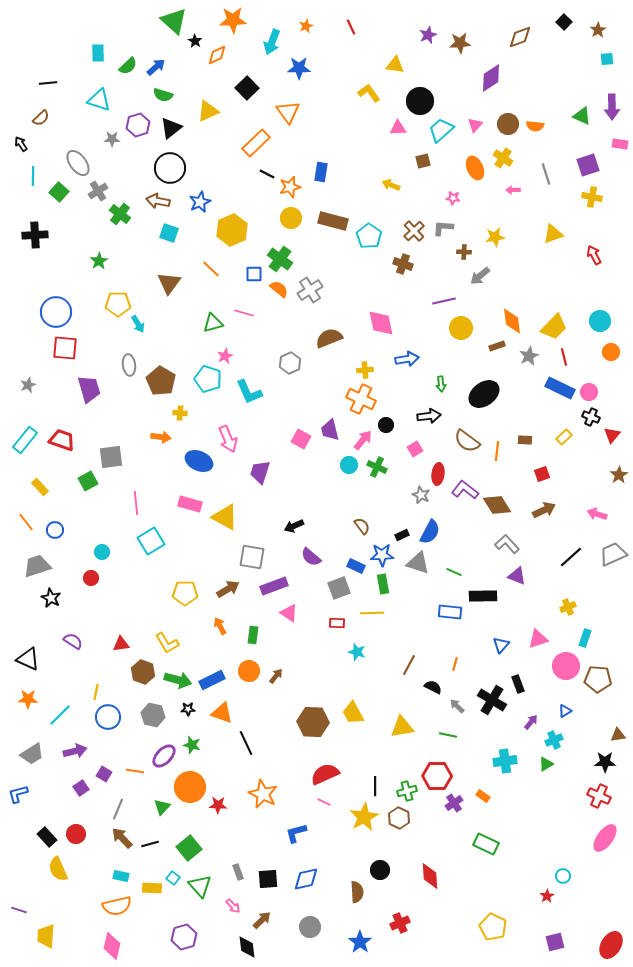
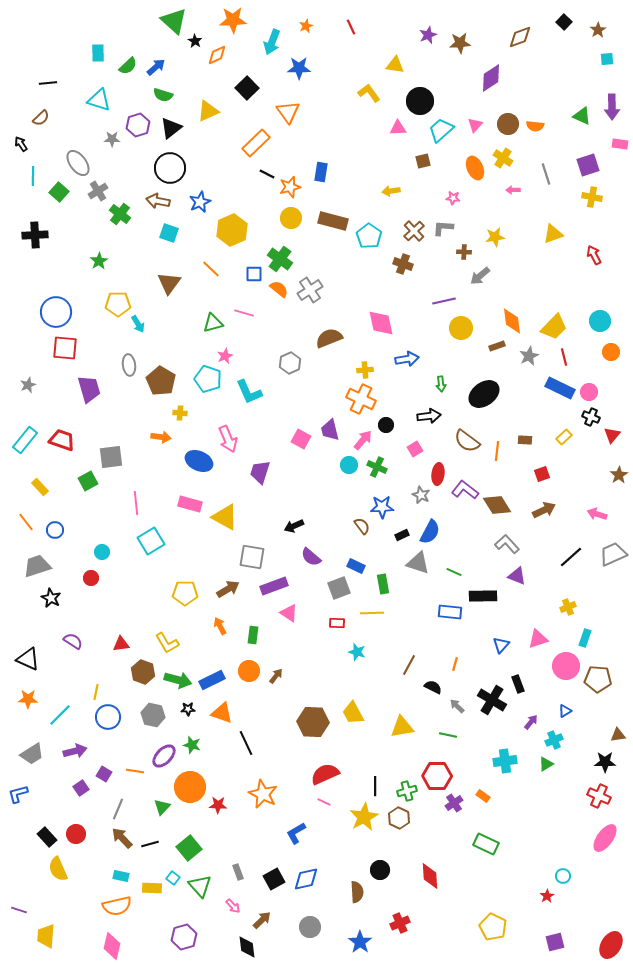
yellow arrow at (391, 185): moved 6 px down; rotated 30 degrees counterclockwise
blue star at (382, 555): moved 48 px up
blue L-shape at (296, 833): rotated 15 degrees counterclockwise
black square at (268, 879): moved 6 px right; rotated 25 degrees counterclockwise
